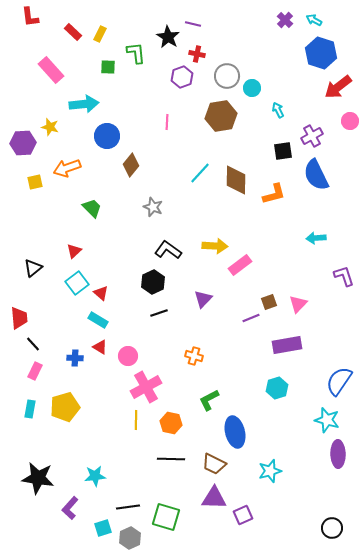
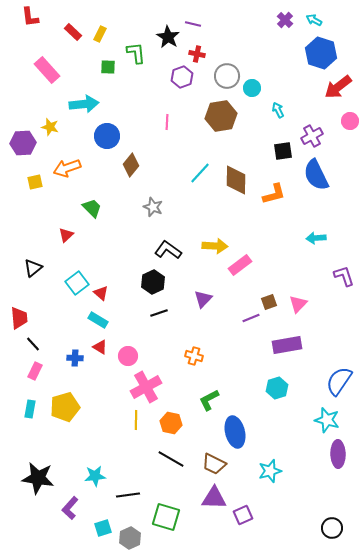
pink rectangle at (51, 70): moved 4 px left
red triangle at (74, 251): moved 8 px left, 16 px up
black line at (171, 459): rotated 28 degrees clockwise
black line at (128, 507): moved 12 px up
